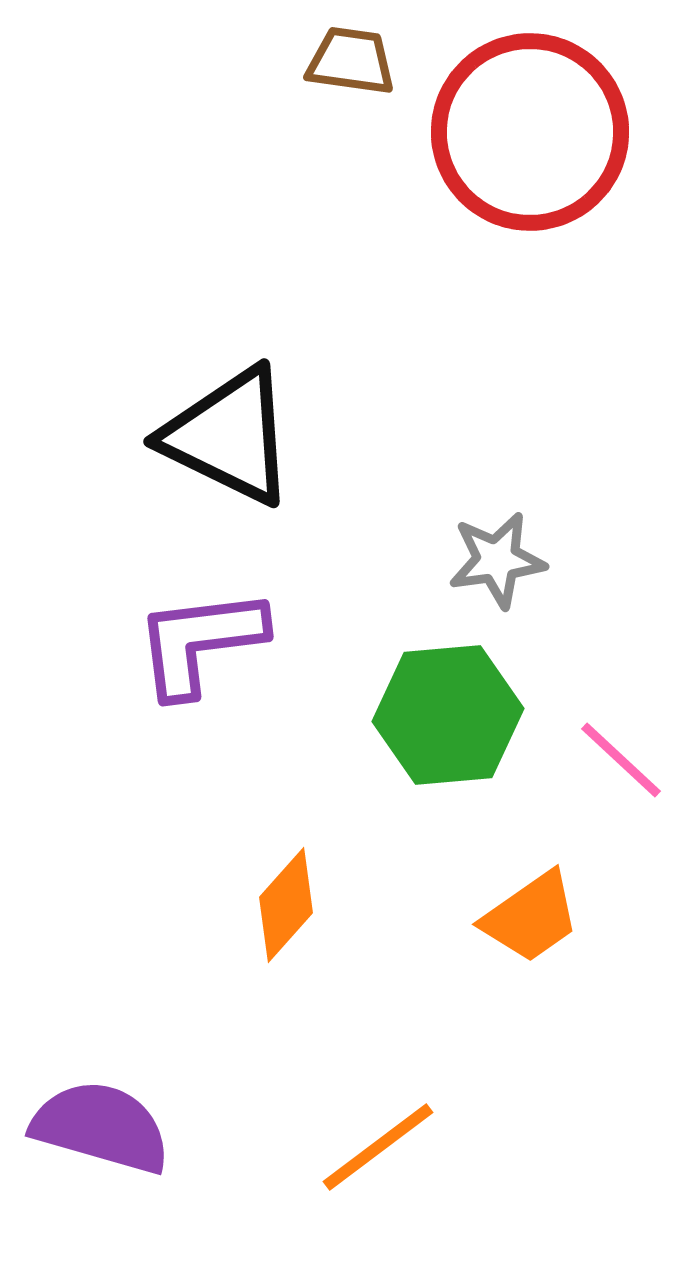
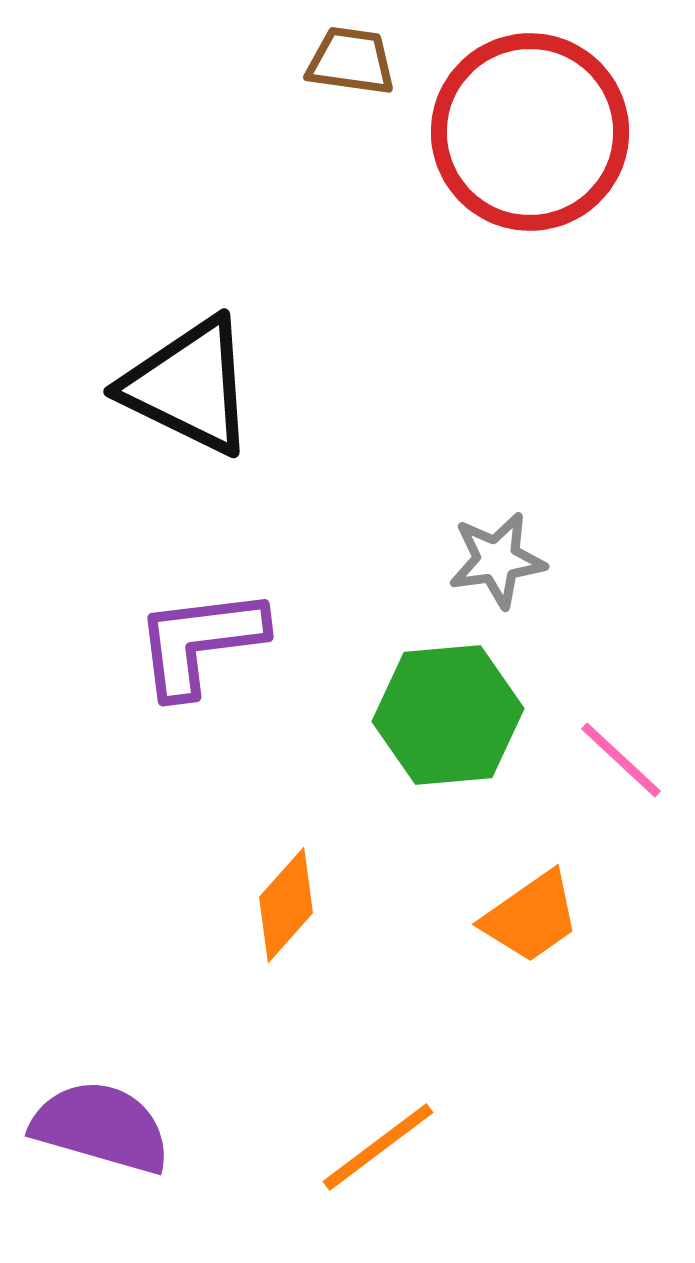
black triangle: moved 40 px left, 50 px up
